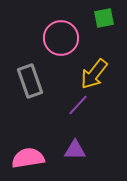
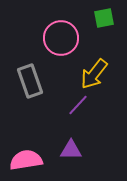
purple triangle: moved 4 px left
pink semicircle: moved 2 px left, 2 px down
